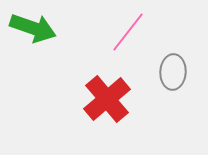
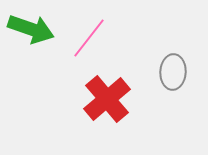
green arrow: moved 2 px left, 1 px down
pink line: moved 39 px left, 6 px down
